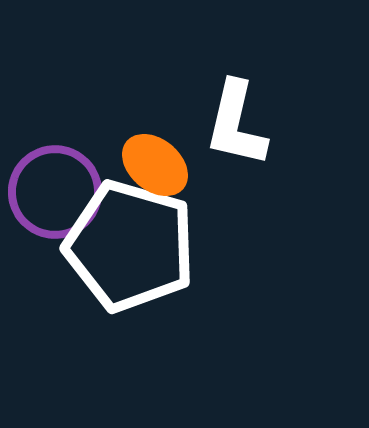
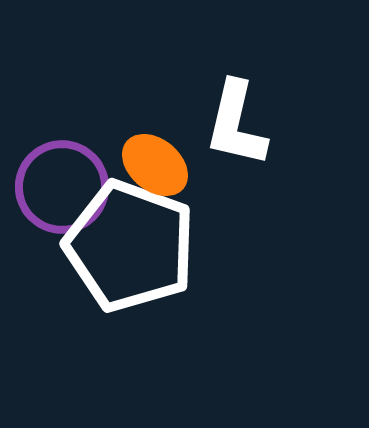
purple circle: moved 7 px right, 5 px up
white pentagon: rotated 4 degrees clockwise
